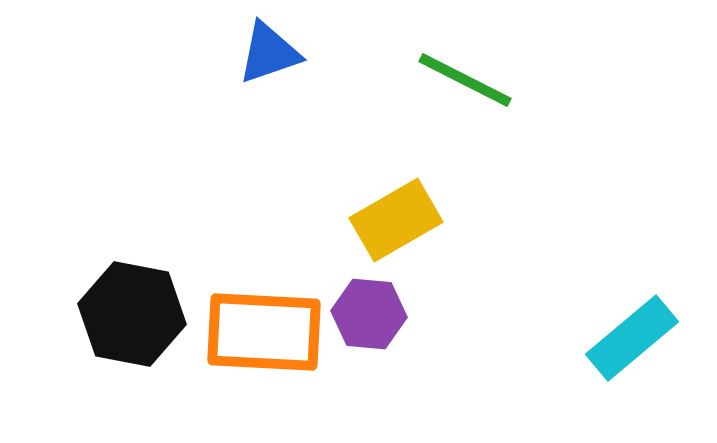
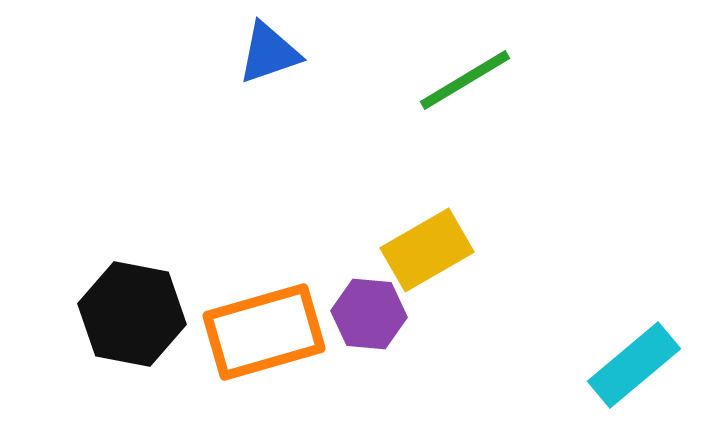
green line: rotated 58 degrees counterclockwise
yellow rectangle: moved 31 px right, 30 px down
orange rectangle: rotated 19 degrees counterclockwise
cyan rectangle: moved 2 px right, 27 px down
